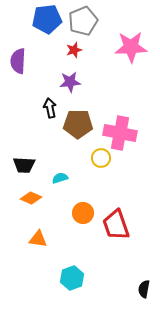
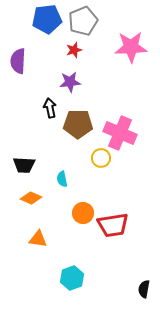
pink cross: rotated 12 degrees clockwise
cyan semicircle: moved 2 px right, 1 px down; rotated 84 degrees counterclockwise
red trapezoid: moved 3 px left; rotated 80 degrees counterclockwise
